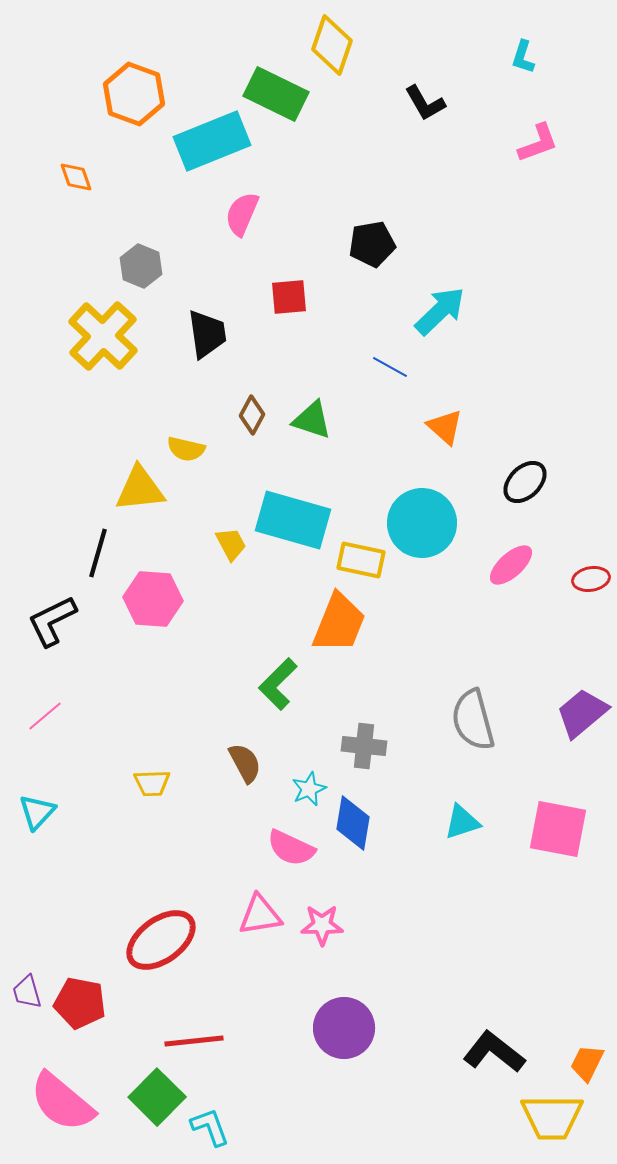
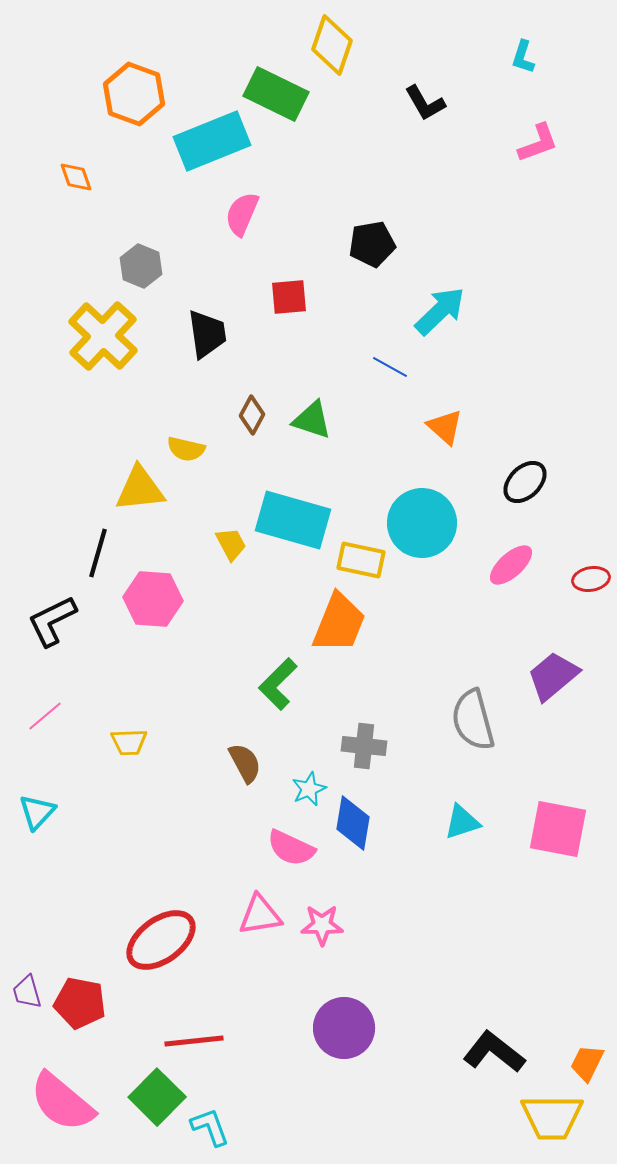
purple trapezoid at (582, 713): moved 29 px left, 37 px up
yellow trapezoid at (152, 783): moved 23 px left, 41 px up
